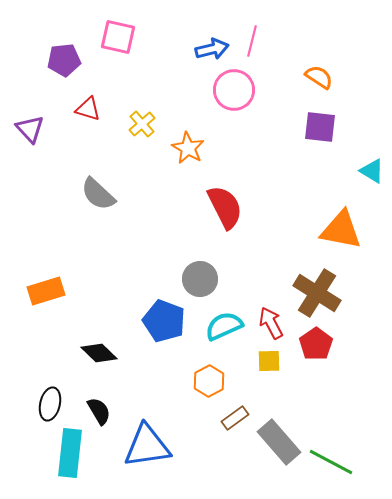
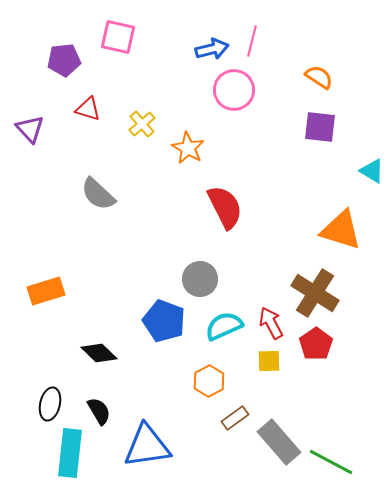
orange triangle: rotated 6 degrees clockwise
brown cross: moved 2 px left
